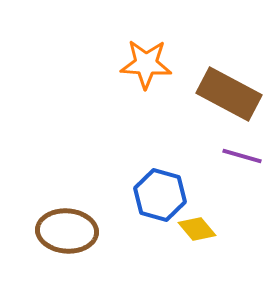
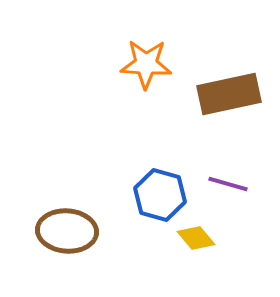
brown rectangle: rotated 40 degrees counterclockwise
purple line: moved 14 px left, 28 px down
yellow diamond: moved 1 px left, 9 px down
